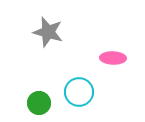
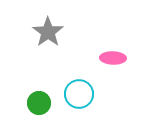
gray star: rotated 20 degrees clockwise
cyan circle: moved 2 px down
